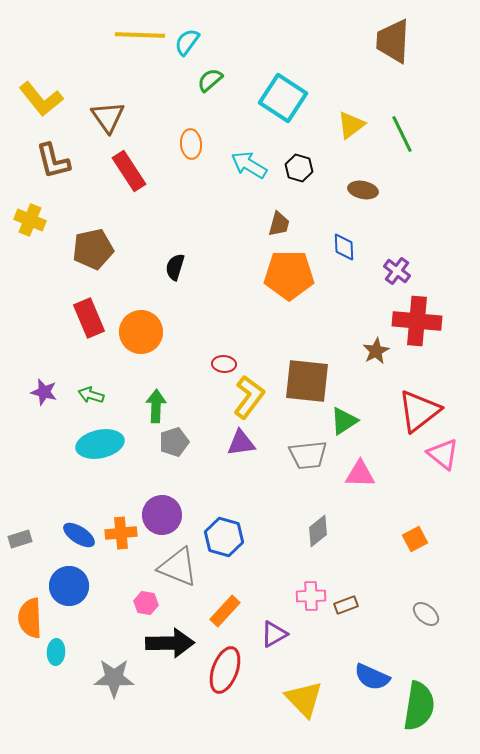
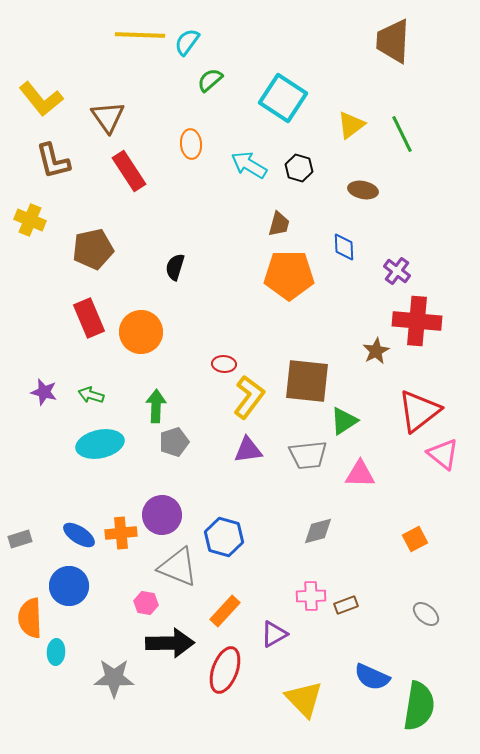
purple triangle at (241, 443): moved 7 px right, 7 px down
gray diamond at (318, 531): rotated 24 degrees clockwise
